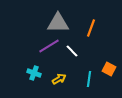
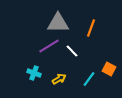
cyan line: rotated 28 degrees clockwise
